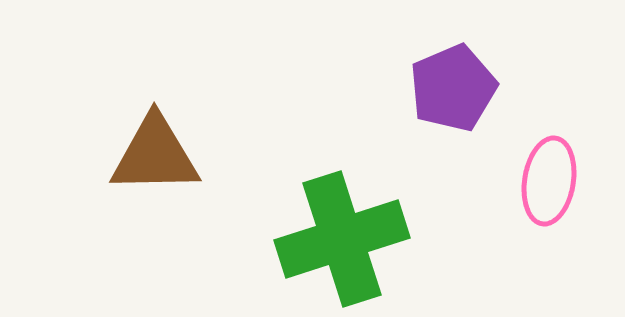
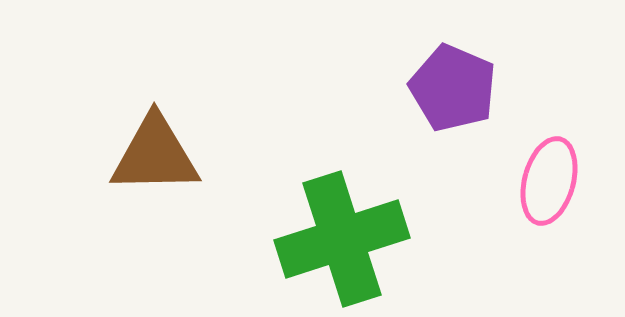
purple pentagon: rotated 26 degrees counterclockwise
pink ellipse: rotated 6 degrees clockwise
